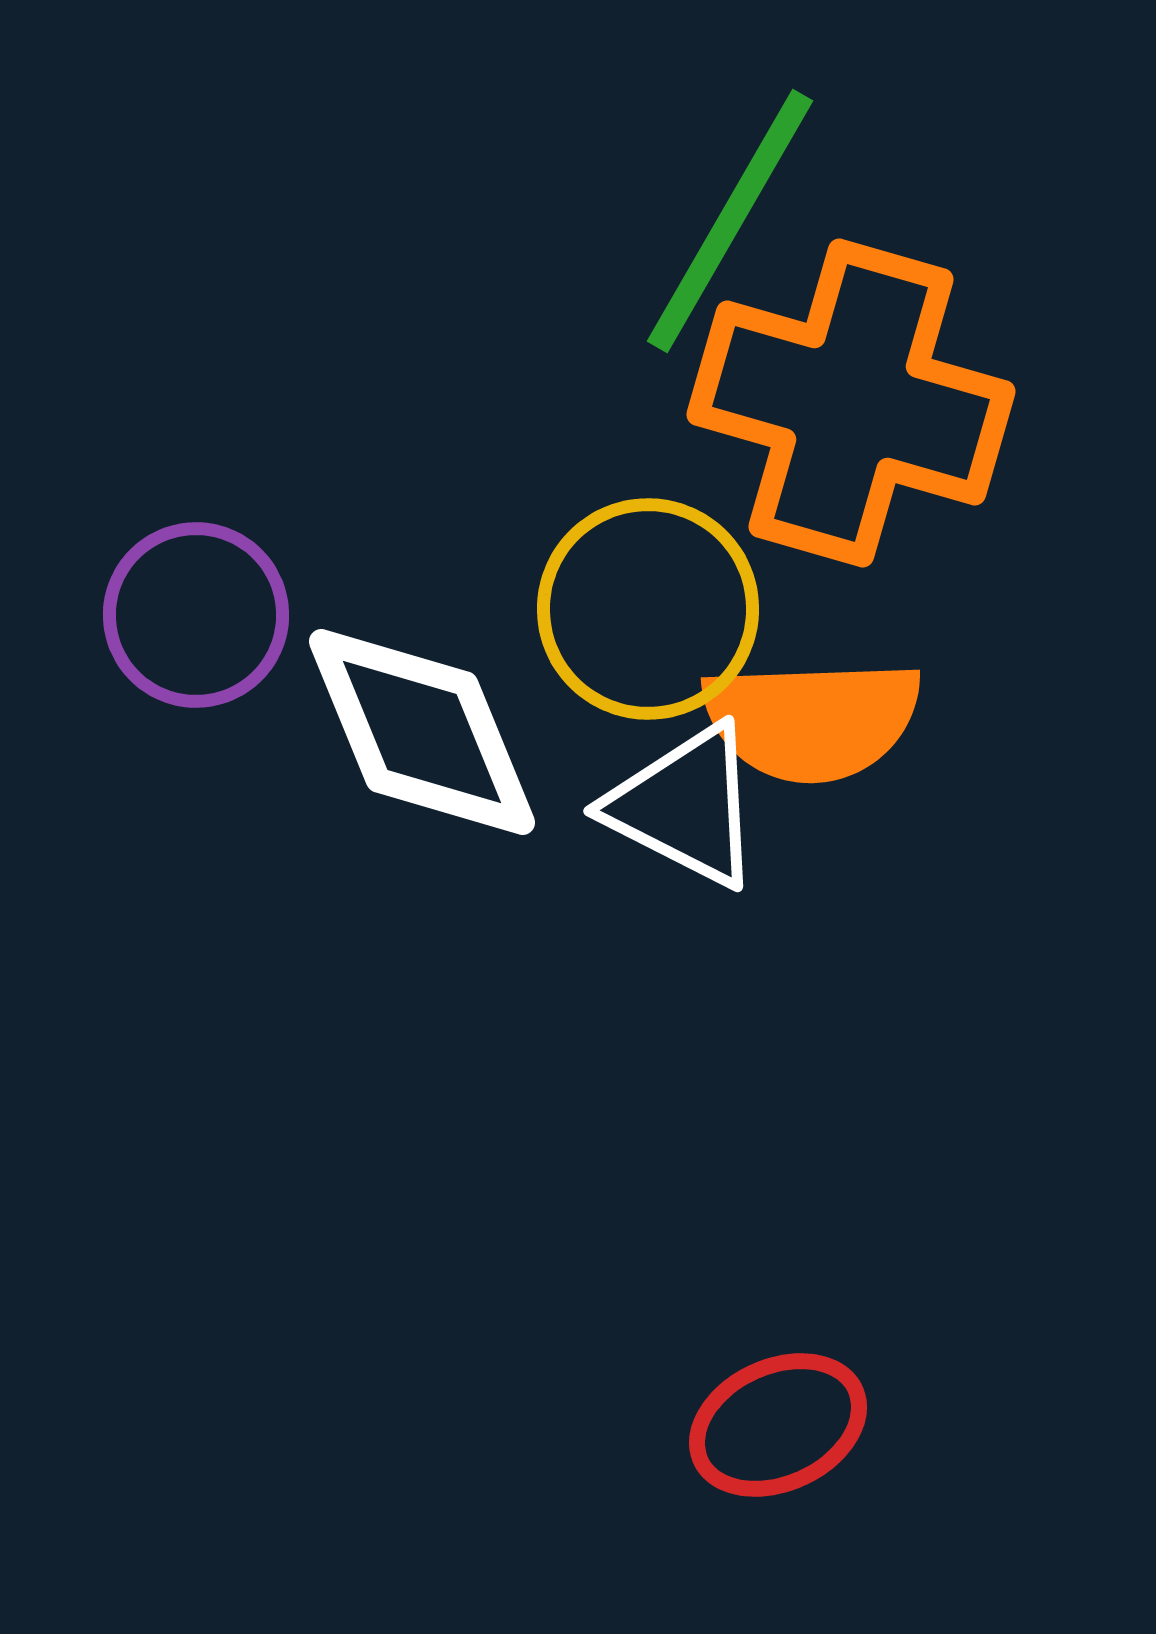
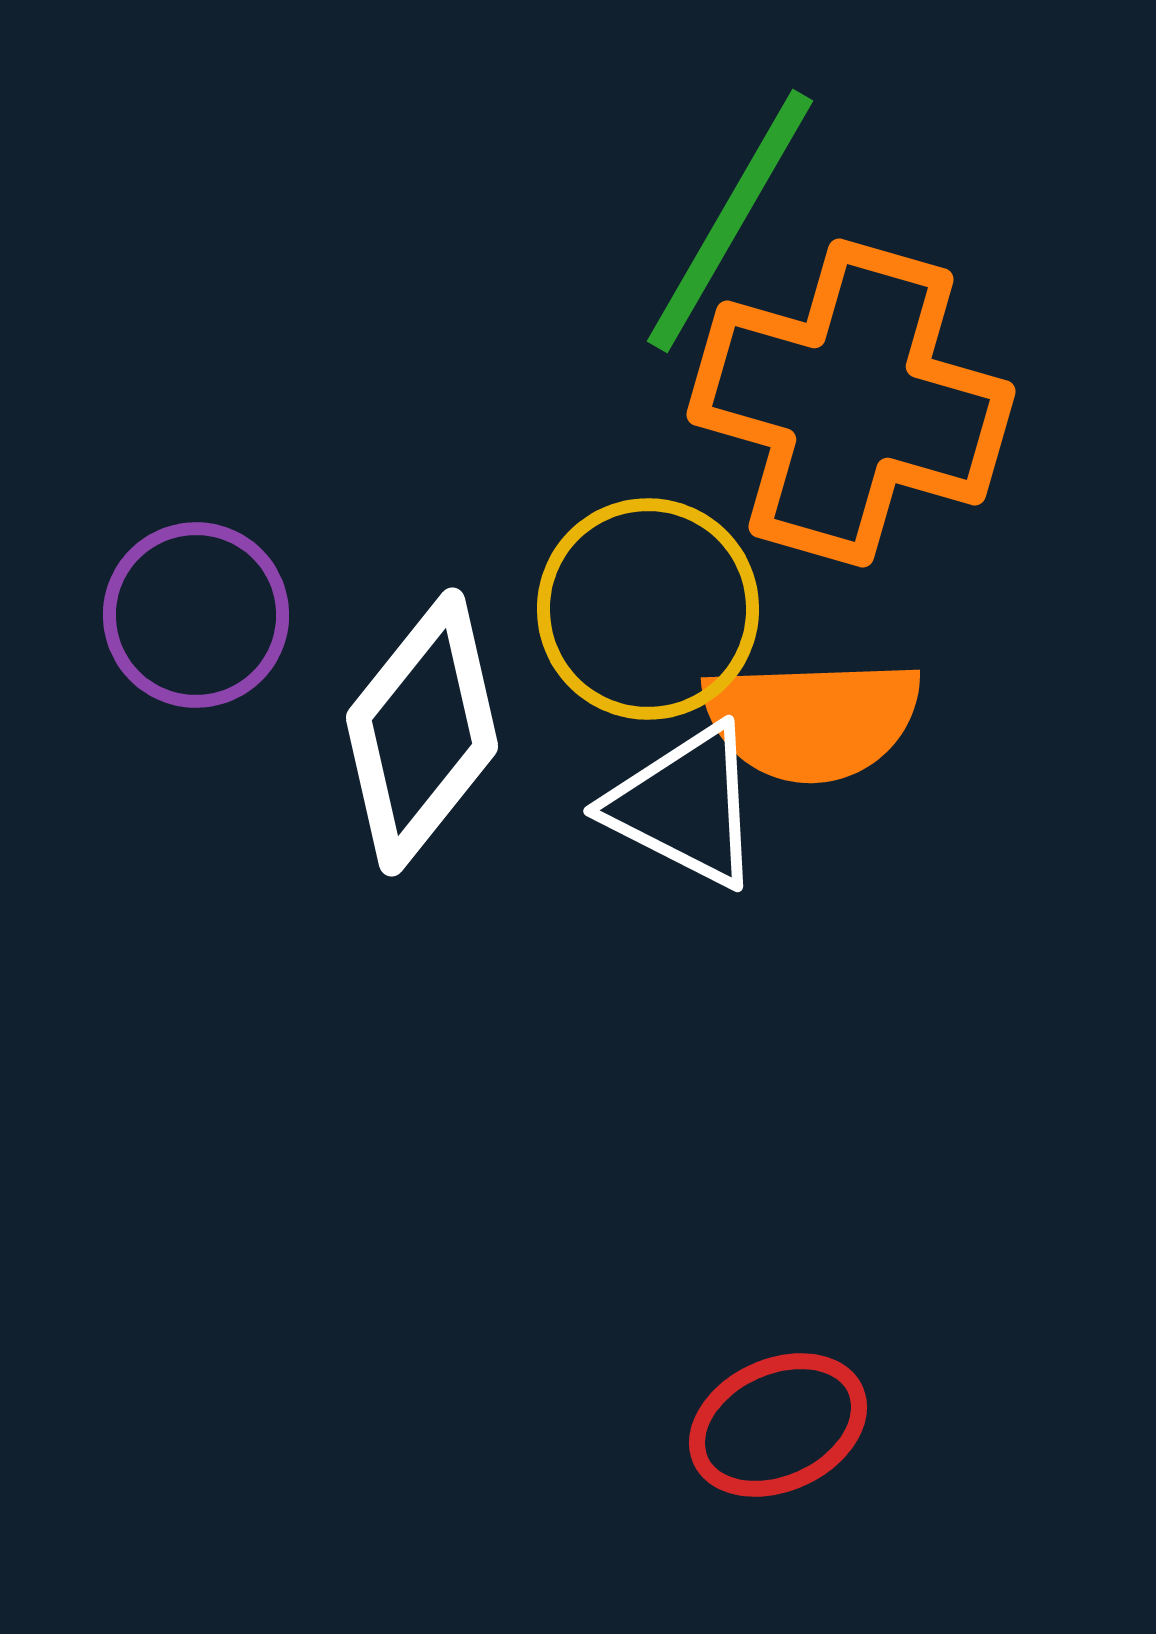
white diamond: rotated 61 degrees clockwise
